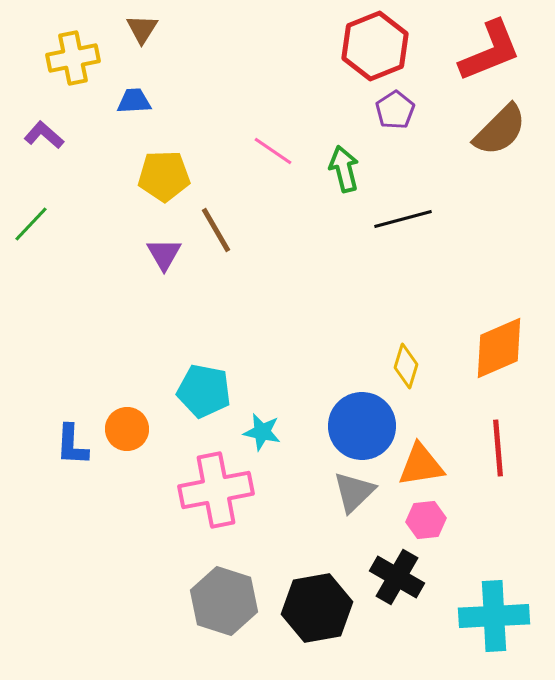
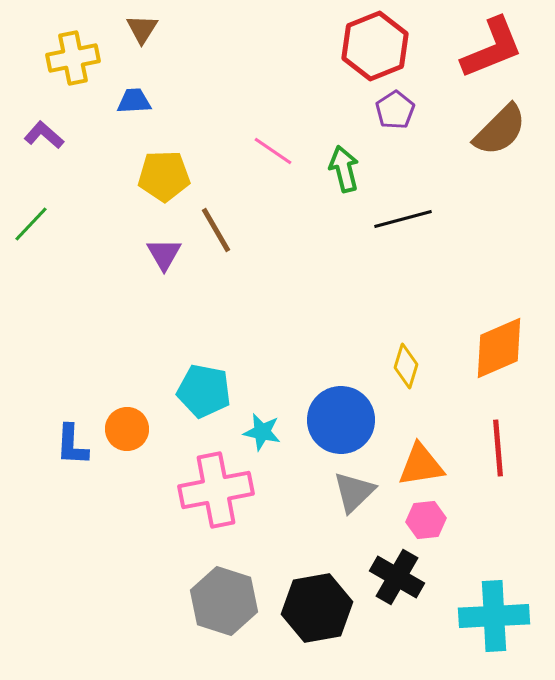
red L-shape: moved 2 px right, 3 px up
blue circle: moved 21 px left, 6 px up
